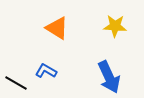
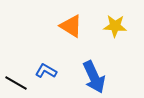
orange triangle: moved 14 px right, 2 px up
blue arrow: moved 15 px left
